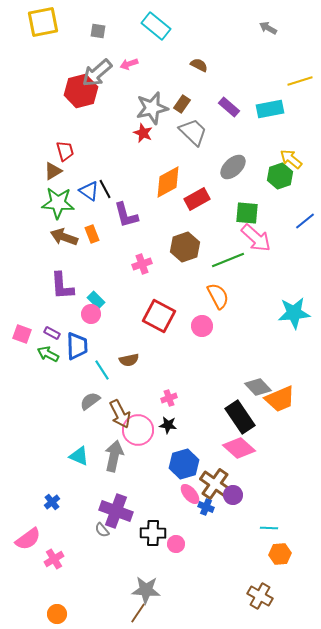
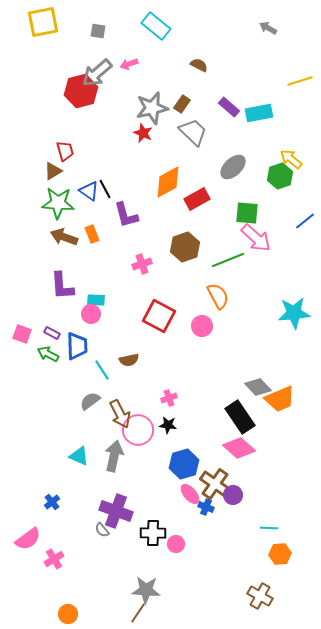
cyan rectangle at (270, 109): moved 11 px left, 4 px down
cyan rectangle at (96, 300): rotated 42 degrees counterclockwise
orange circle at (57, 614): moved 11 px right
